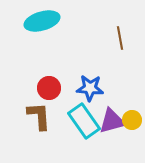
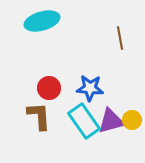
purple triangle: moved 1 px left
